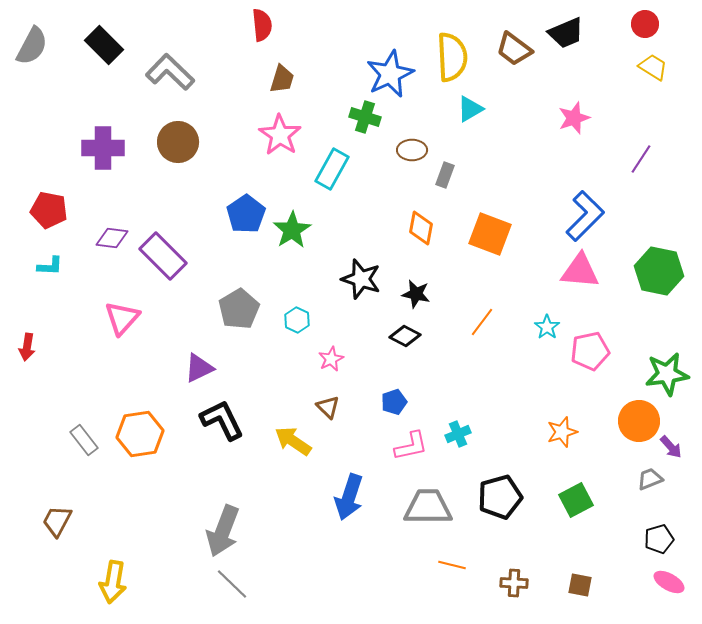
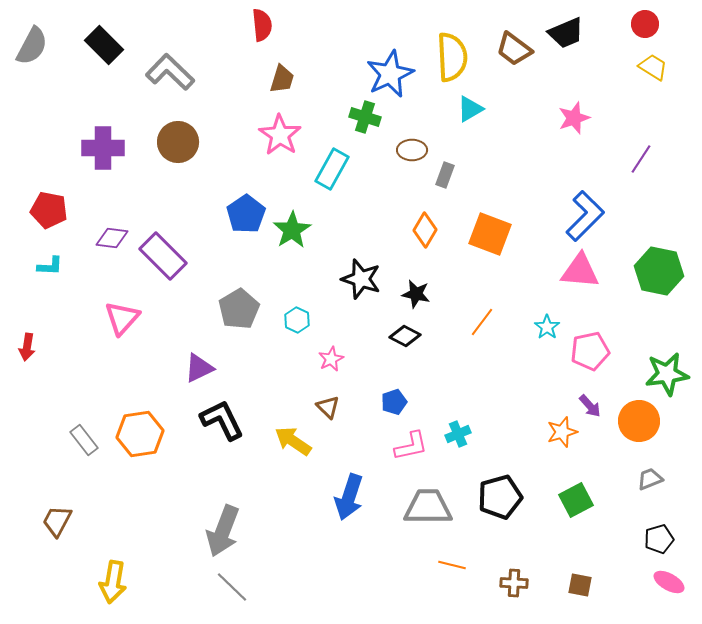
orange diamond at (421, 228): moved 4 px right, 2 px down; rotated 20 degrees clockwise
purple arrow at (671, 447): moved 81 px left, 41 px up
gray line at (232, 584): moved 3 px down
